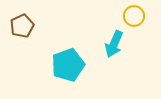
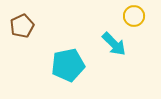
cyan arrow: rotated 68 degrees counterclockwise
cyan pentagon: rotated 8 degrees clockwise
